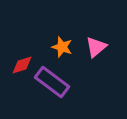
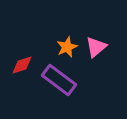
orange star: moved 5 px right; rotated 30 degrees clockwise
purple rectangle: moved 7 px right, 2 px up
